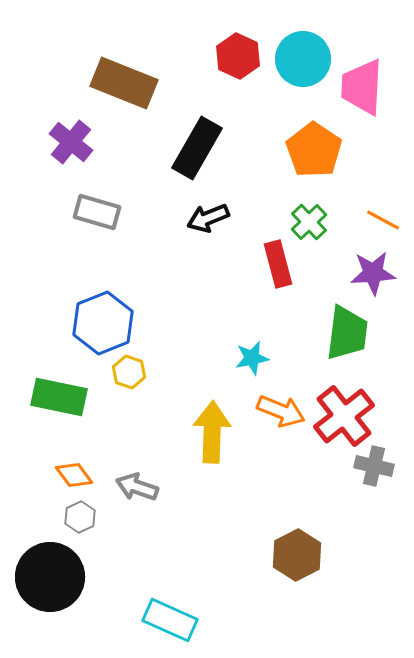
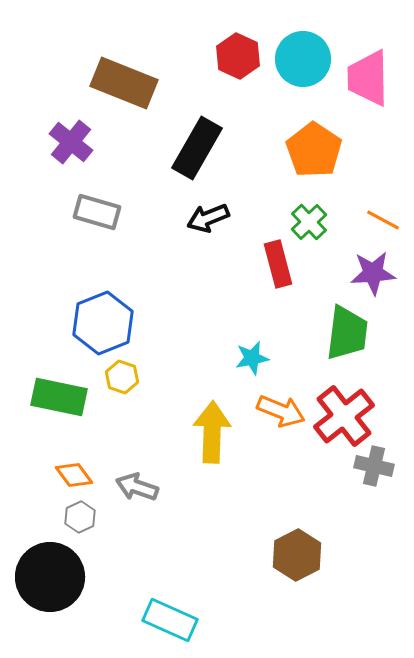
pink trapezoid: moved 6 px right, 9 px up; rotated 4 degrees counterclockwise
yellow hexagon: moved 7 px left, 5 px down
